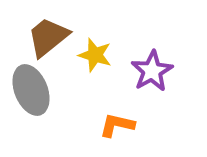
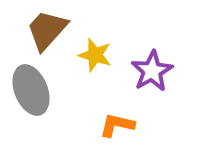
brown trapezoid: moved 1 px left, 7 px up; rotated 9 degrees counterclockwise
